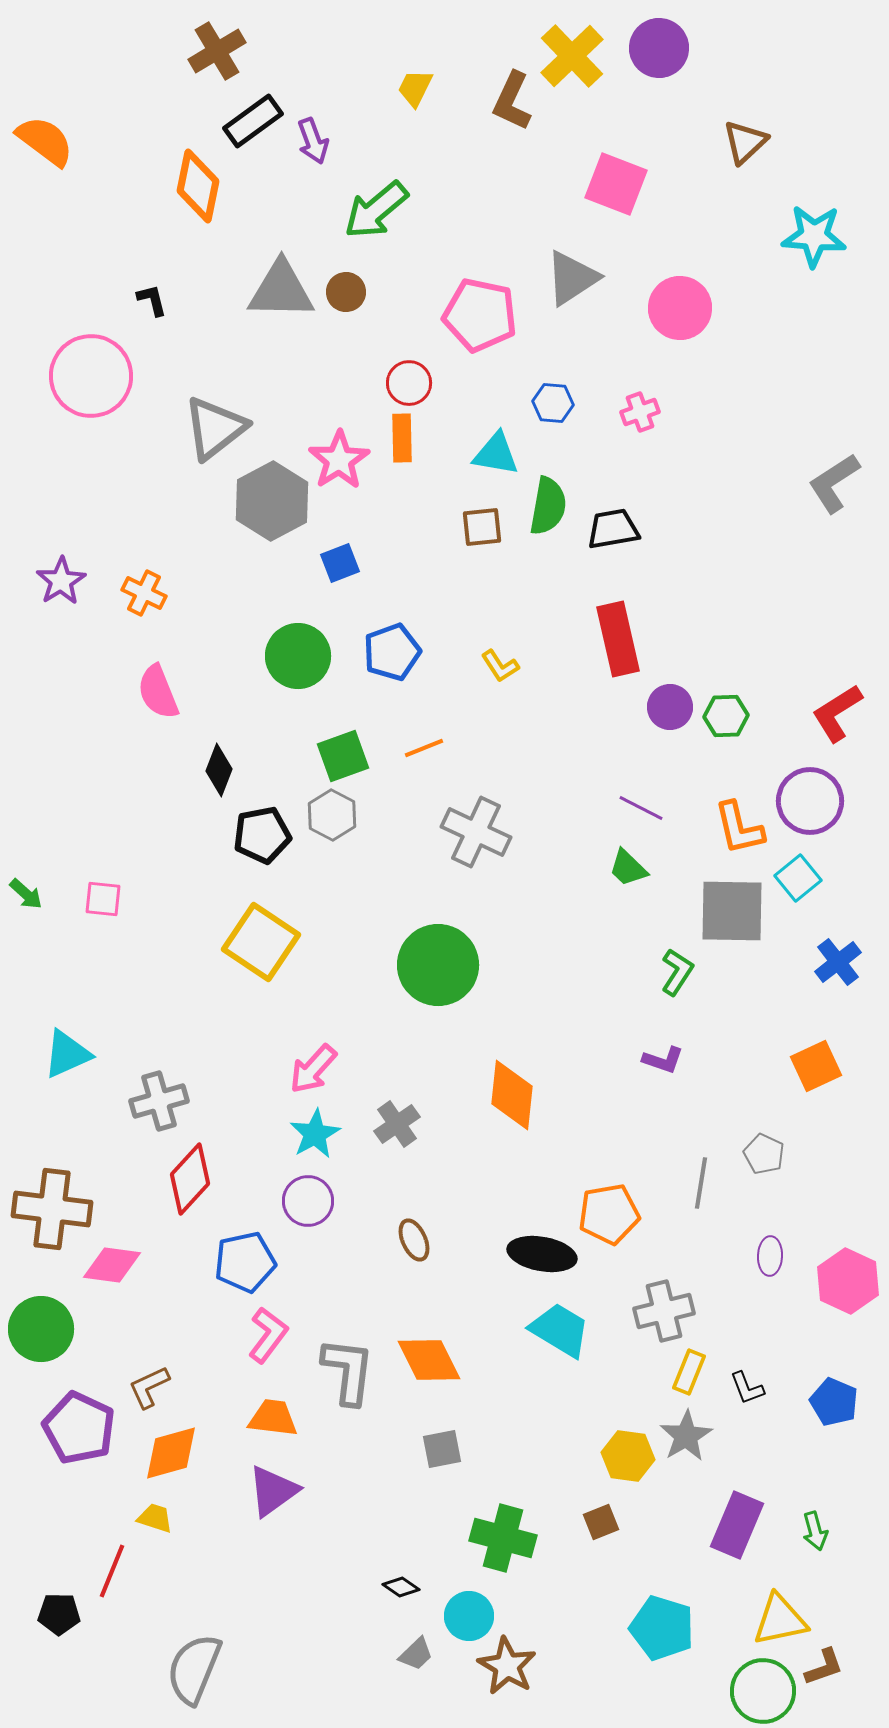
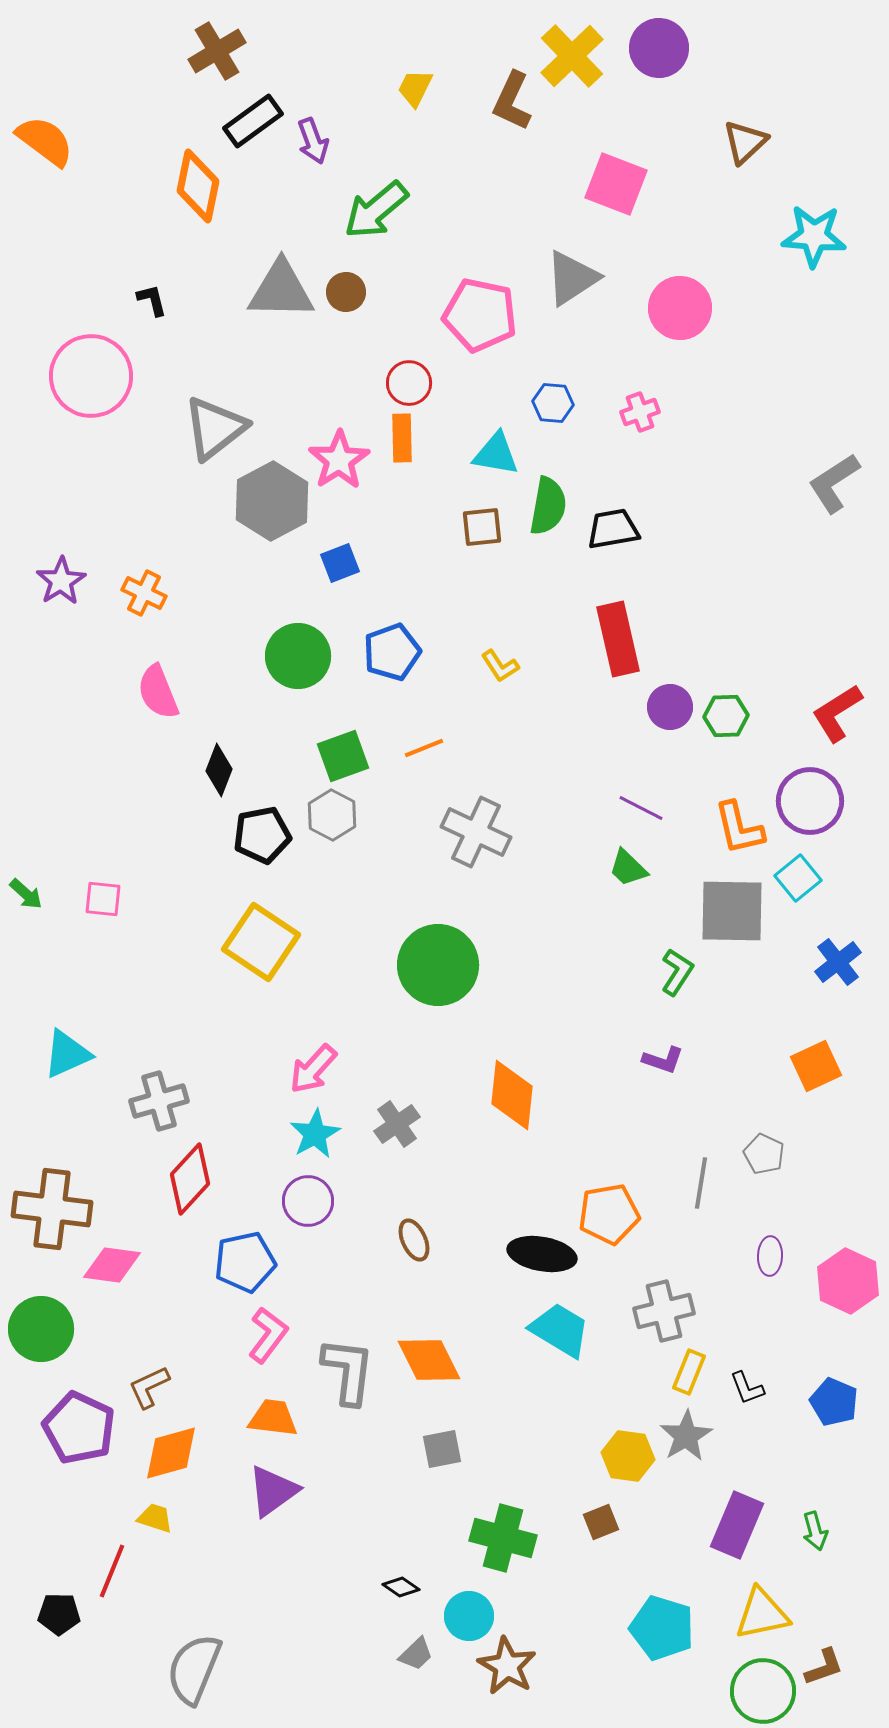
yellow triangle at (780, 1620): moved 18 px left, 6 px up
